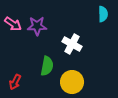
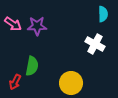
white cross: moved 23 px right
green semicircle: moved 15 px left
yellow circle: moved 1 px left, 1 px down
